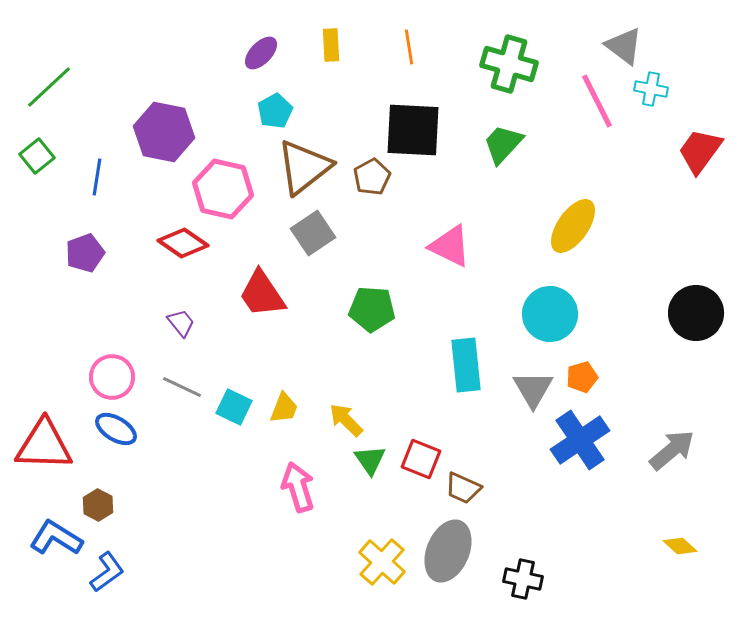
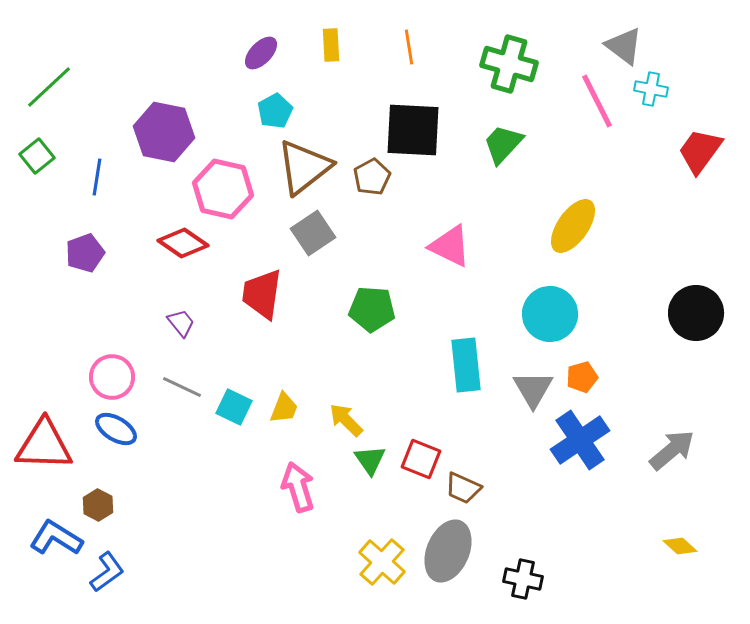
red trapezoid at (262, 294): rotated 42 degrees clockwise
